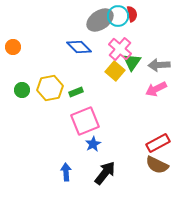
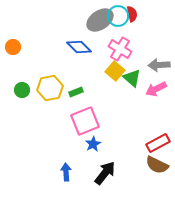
pink cross: rotated 10 degrees counterclockwise
green triangle: moved 16 px down; rotated 24 degrees counterclockwise
